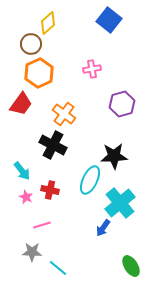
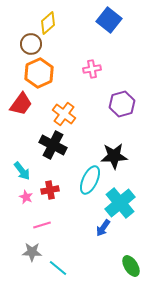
red cross: rotated 24 degrees counterclockwise
